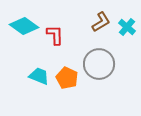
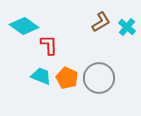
red L-shape: moved 6 px left, 10 px down
gray circle: moved 14 px down
cyan trapezoid: moved 2 px right
